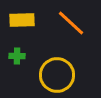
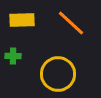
green cross: moved 4 px left
yellow circle: moved 1 px right, 1 px up
